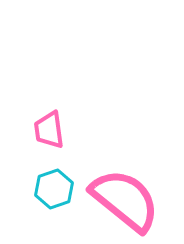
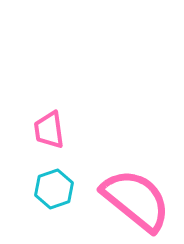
pink semicircle: moved 11 px right
